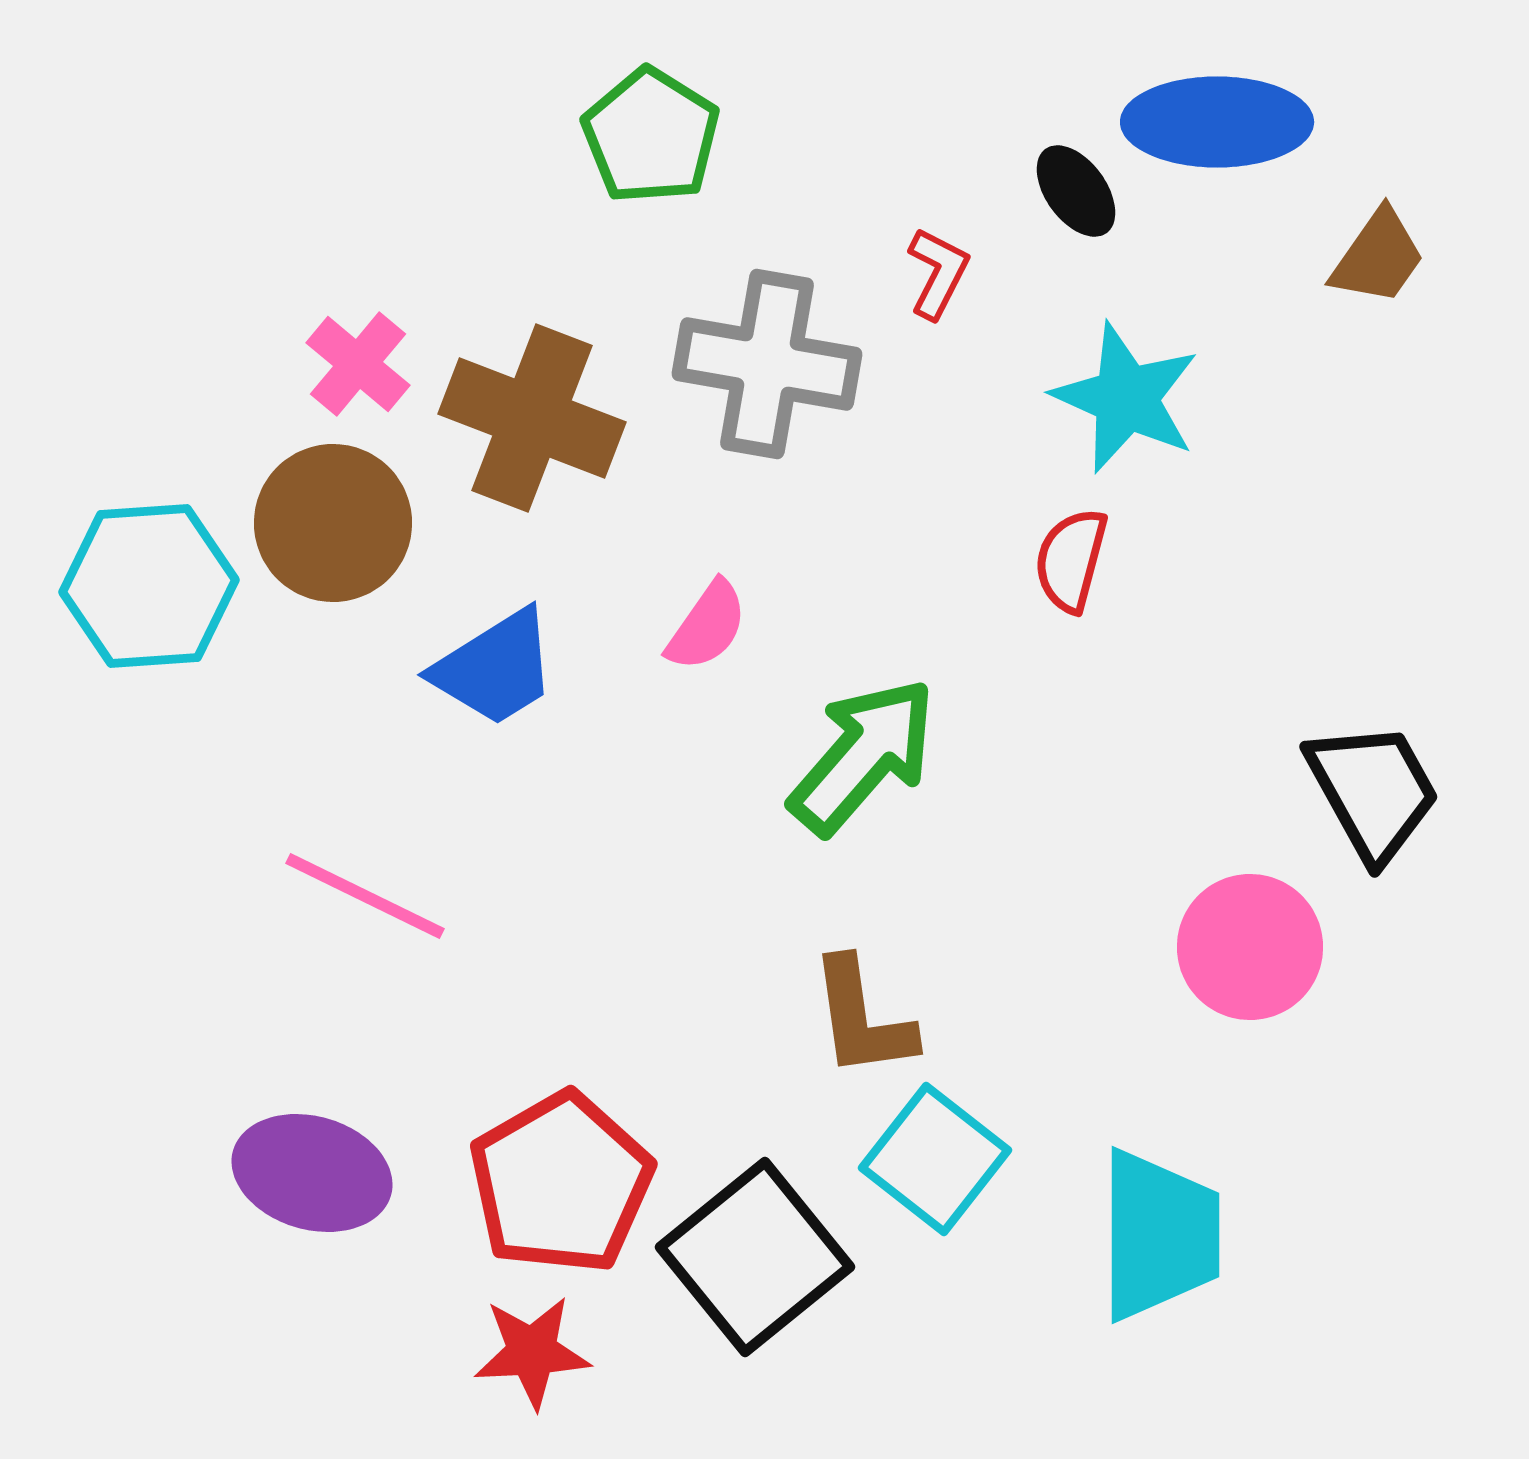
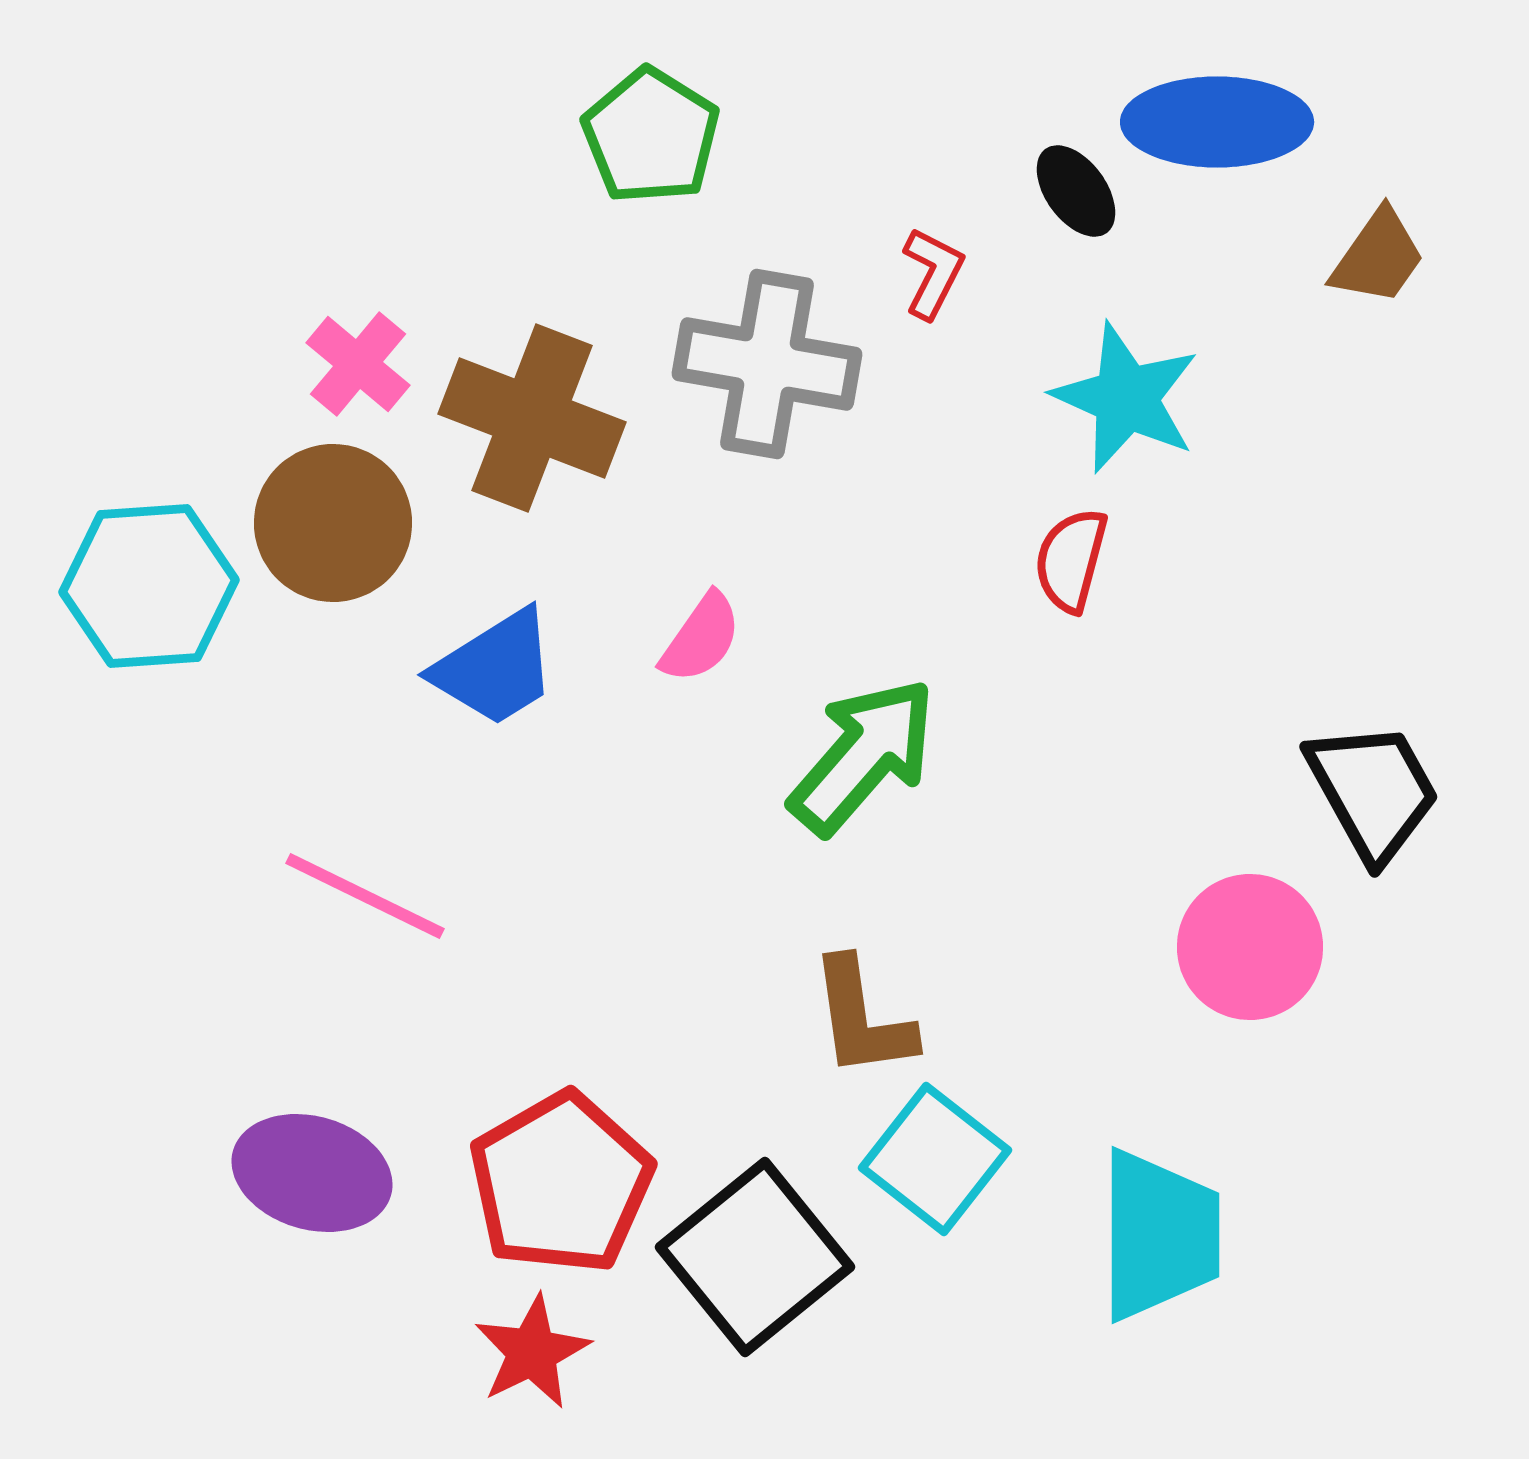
red L-shape: moved 5 px left
pink semicircle: moved 6 px left, 12 px down
red star: rotated 23 degrees counterclockwise
